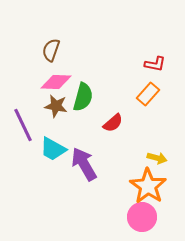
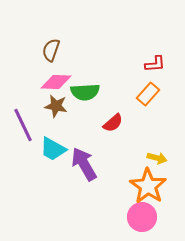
red L-shape: rotated 15 degrees counterclockwise
green semicircle: moved 2 px right, 5 px up; rotated 72 degrees clockwise
